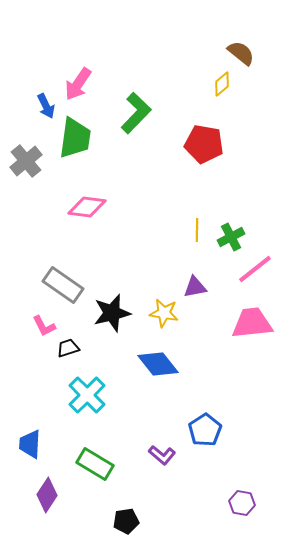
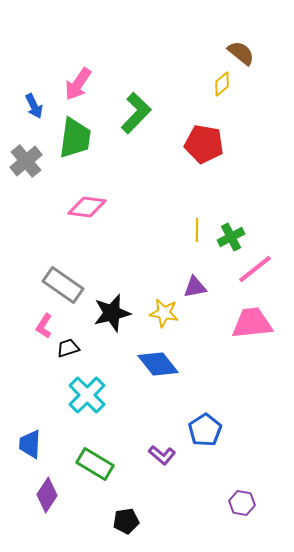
blue arrow: moved 12 px left
pink L-shape: rotated 60 degrees clockwise
